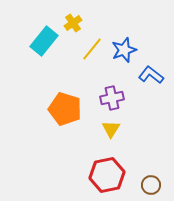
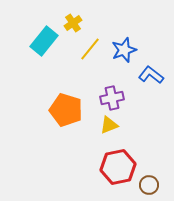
yellow line: moved 2 px left
orange pentagon: moved 1 px right, 1 px down
yellow triangle: moved 2 px left, 4 px up; rotated 36 degrees clockwise
red hexagon: moved 11 px right, 8 px up
brown circle: moved 2 px left
